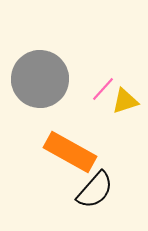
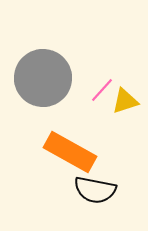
gray circle: moved 3 px right, 1 px up
pink line: moved 1 px left, 1 px down
black semicircle: rotated 60 degrees clockwise
